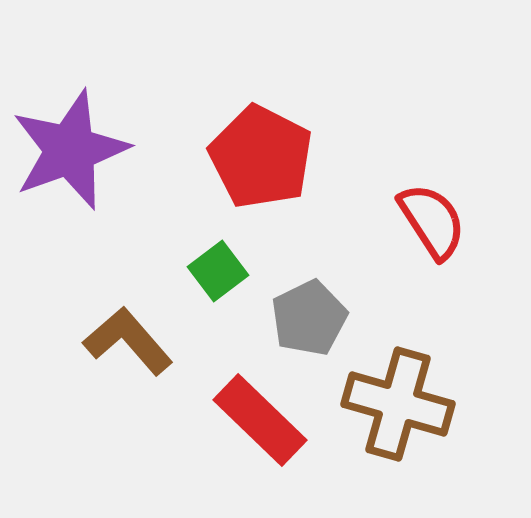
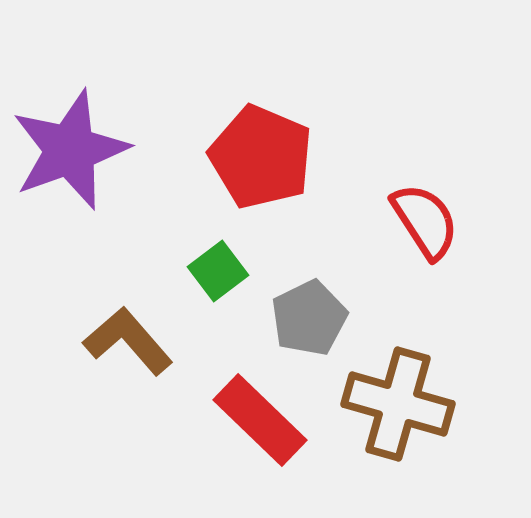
red pentagon: rotated 4 degrees counterclockwise
red semicircle: moved 7 px left
